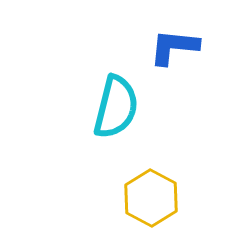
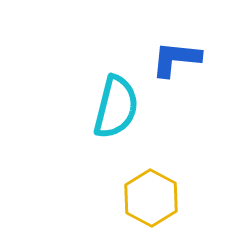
blue L-shape: moved 2 px right, 12 px down
